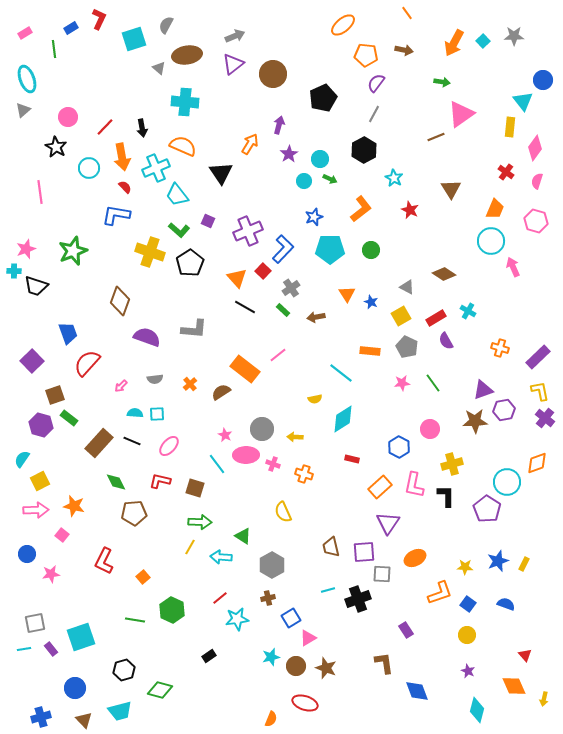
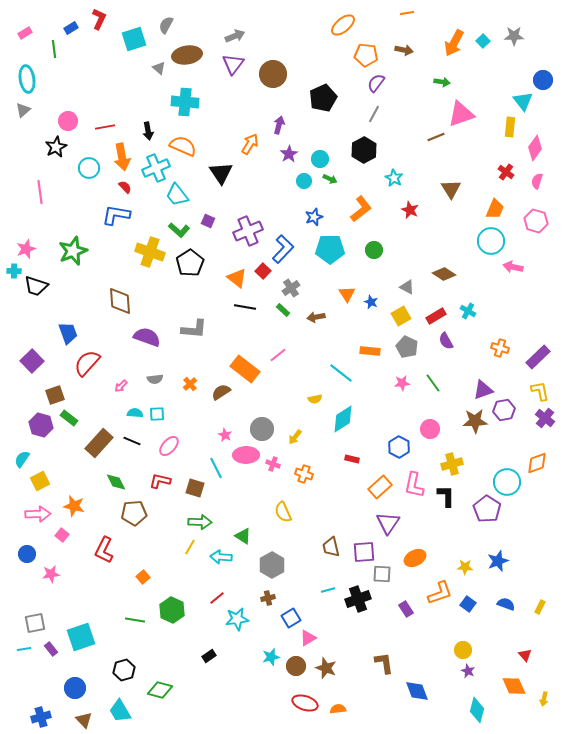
orange line at (407, 13): rotated 64 degrees counterclockwise
purple triangle at (233, 64): rotated 15 degrees counterclockwise
cyan ellipse at (27, 79): rotated 12 degrees clockwise
pink triangle at (461, 114): rotated 16 degrees clockwise
pink circle at (68, 117): moved 4 px down
red line at (105, 127): rotated 36 degrees clockwise
black arrow at (142, 128): moved 6 px right, 3 px down
black star at (56, 147): rotated 15 degrees clockwise
green circle at (371, 250): moved 3 px right
pink arrow at (513, 267): rotated 54 degrees counterclockwise
orange triangle at (237, 278): rotated 10 degrees counterclockwise
brown diamond at (120, 301): rotated 24 degrees counterclockwise
black line at (245, 307): rotated 20 degrees counterclockwise
red rectangle at (436, 318): moved 2 px up
yellow arrow at (295, 437): rotated 56 degrees counterclockwise
cyan line at (217, 464): moved 1 px left, 4 px down; rotated 10 degrees clockwise
pink arrow at (36, 510): moved 2 px right, 4 px down
red L-shape at (104, 561): moved 11 px up
yellow rectangle at (524, 564): moved 16 px right, 43 px down
red line at (220, 598): moved 3 px left
purple rectangle at (406, 630): moved 21 px up
yellow circle at (467, 635): moved 4 px left, 15 px down
cyan trapezoid at (120, 711): rotated 75 degrees clockwise
orange semicircle at (271, 719): moved 67 px right, 10 px up; rotated 119 degrees counterclockwise
